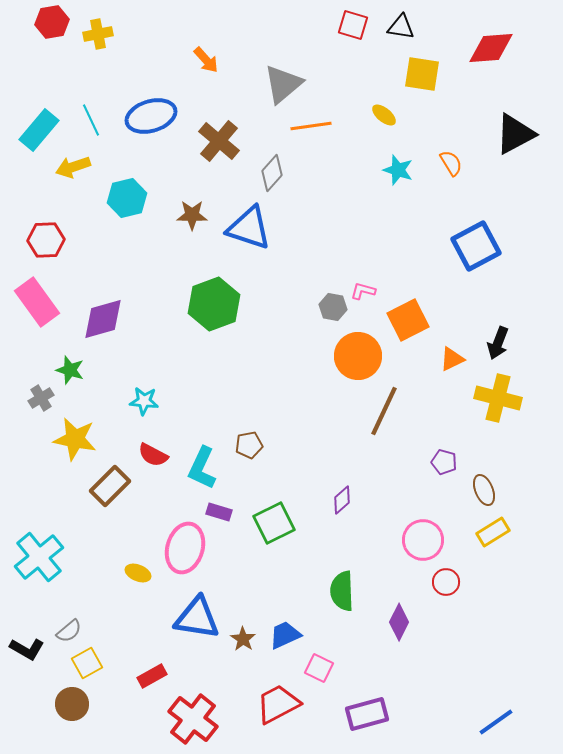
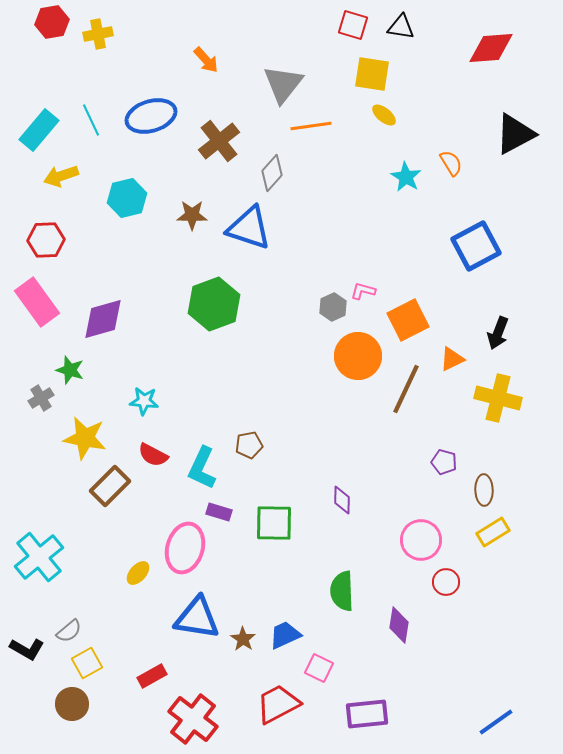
yellow square at (422, 74): moved 50 px left
gray triangle at (283, 84): rotated 12 degrees counterclockwise
brown cross at (219, 141): rotated 12 degrees clockwise
yellow arrow at (73, 167): moved 12 px left, 9 px down
cyan star at (398, 170): moved 8 px right, 7 px down; rotated 12 degrees clockwise
gray hexagon at (333, 307): rotated 24 degrees clockwise
black arrow at (498, 343): moved 10 px up
brown line at (384, 411): moved 22 px right, 22 px up
yellow star at (75, 439): moved 10 px right, 1 px up
brown ellipse at (484, 490): rotated 20 degrees clockwise
purple diamond at (342, 500): rotated 48 degrees counterclockwise
green square at (274, 523): rotated 27 degrees clockwise
pink circle at (423, 540): moved 2 px left
yellow ellipse at (138, 573): rotated 70 degrees counterclockwise
purple diamond at (399, 622): moved 3 px down; rotated 18 degrees counterclockwise
purple rectangle at (367, 714): rotated 9 degrees clockwise
